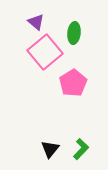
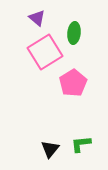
purple triangle: moved 1 px right, 4 px up
pink square: rotated 8 degrees clockwise
green L-shape: moved 5 px up; rotated 140 degrees counterclockwise
